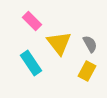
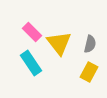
pink rectangle: moved 11 px down
gray semicircle: rotated 42 degrees clockwise
yellow rectangle: moved 2 px right, 1 px down
